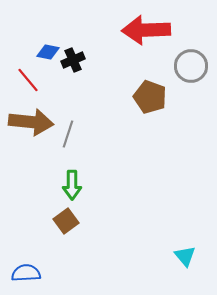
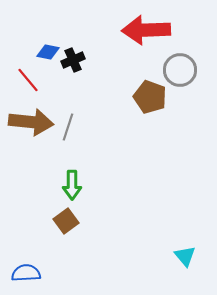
gray circle: moved 11 px left, 4 px down
gray line: moved 7 px up
